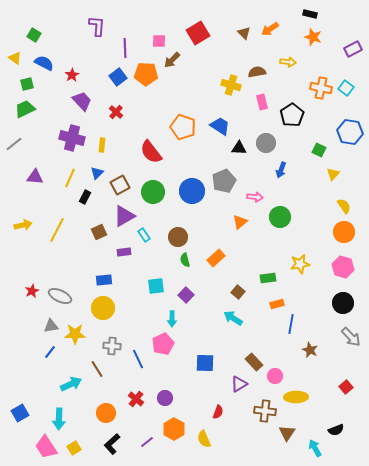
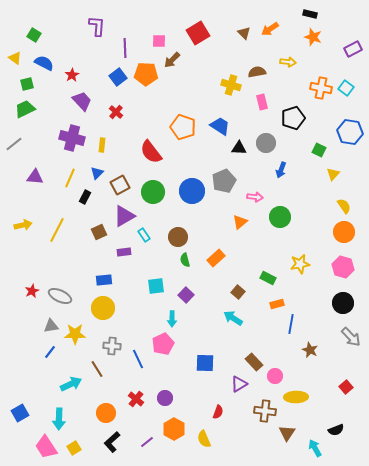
black pentagon at (292, 115): moved 1 px right, 3 px down; rotated 15 degrees clockwise
green rectangle at (268, 278): rotated 35 degrees clockwise
black L-shape at (112, 444): moved 2 px up
